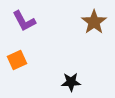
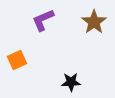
purple L-shape: moved 19 px right, 1 px up; rotated 95 degrees clockwise
